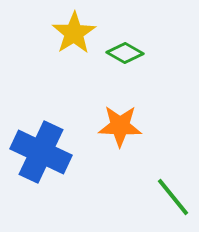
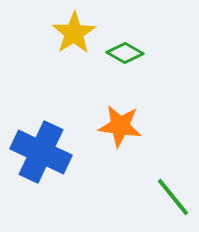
orange star: rotated 6 degrees clockwise
